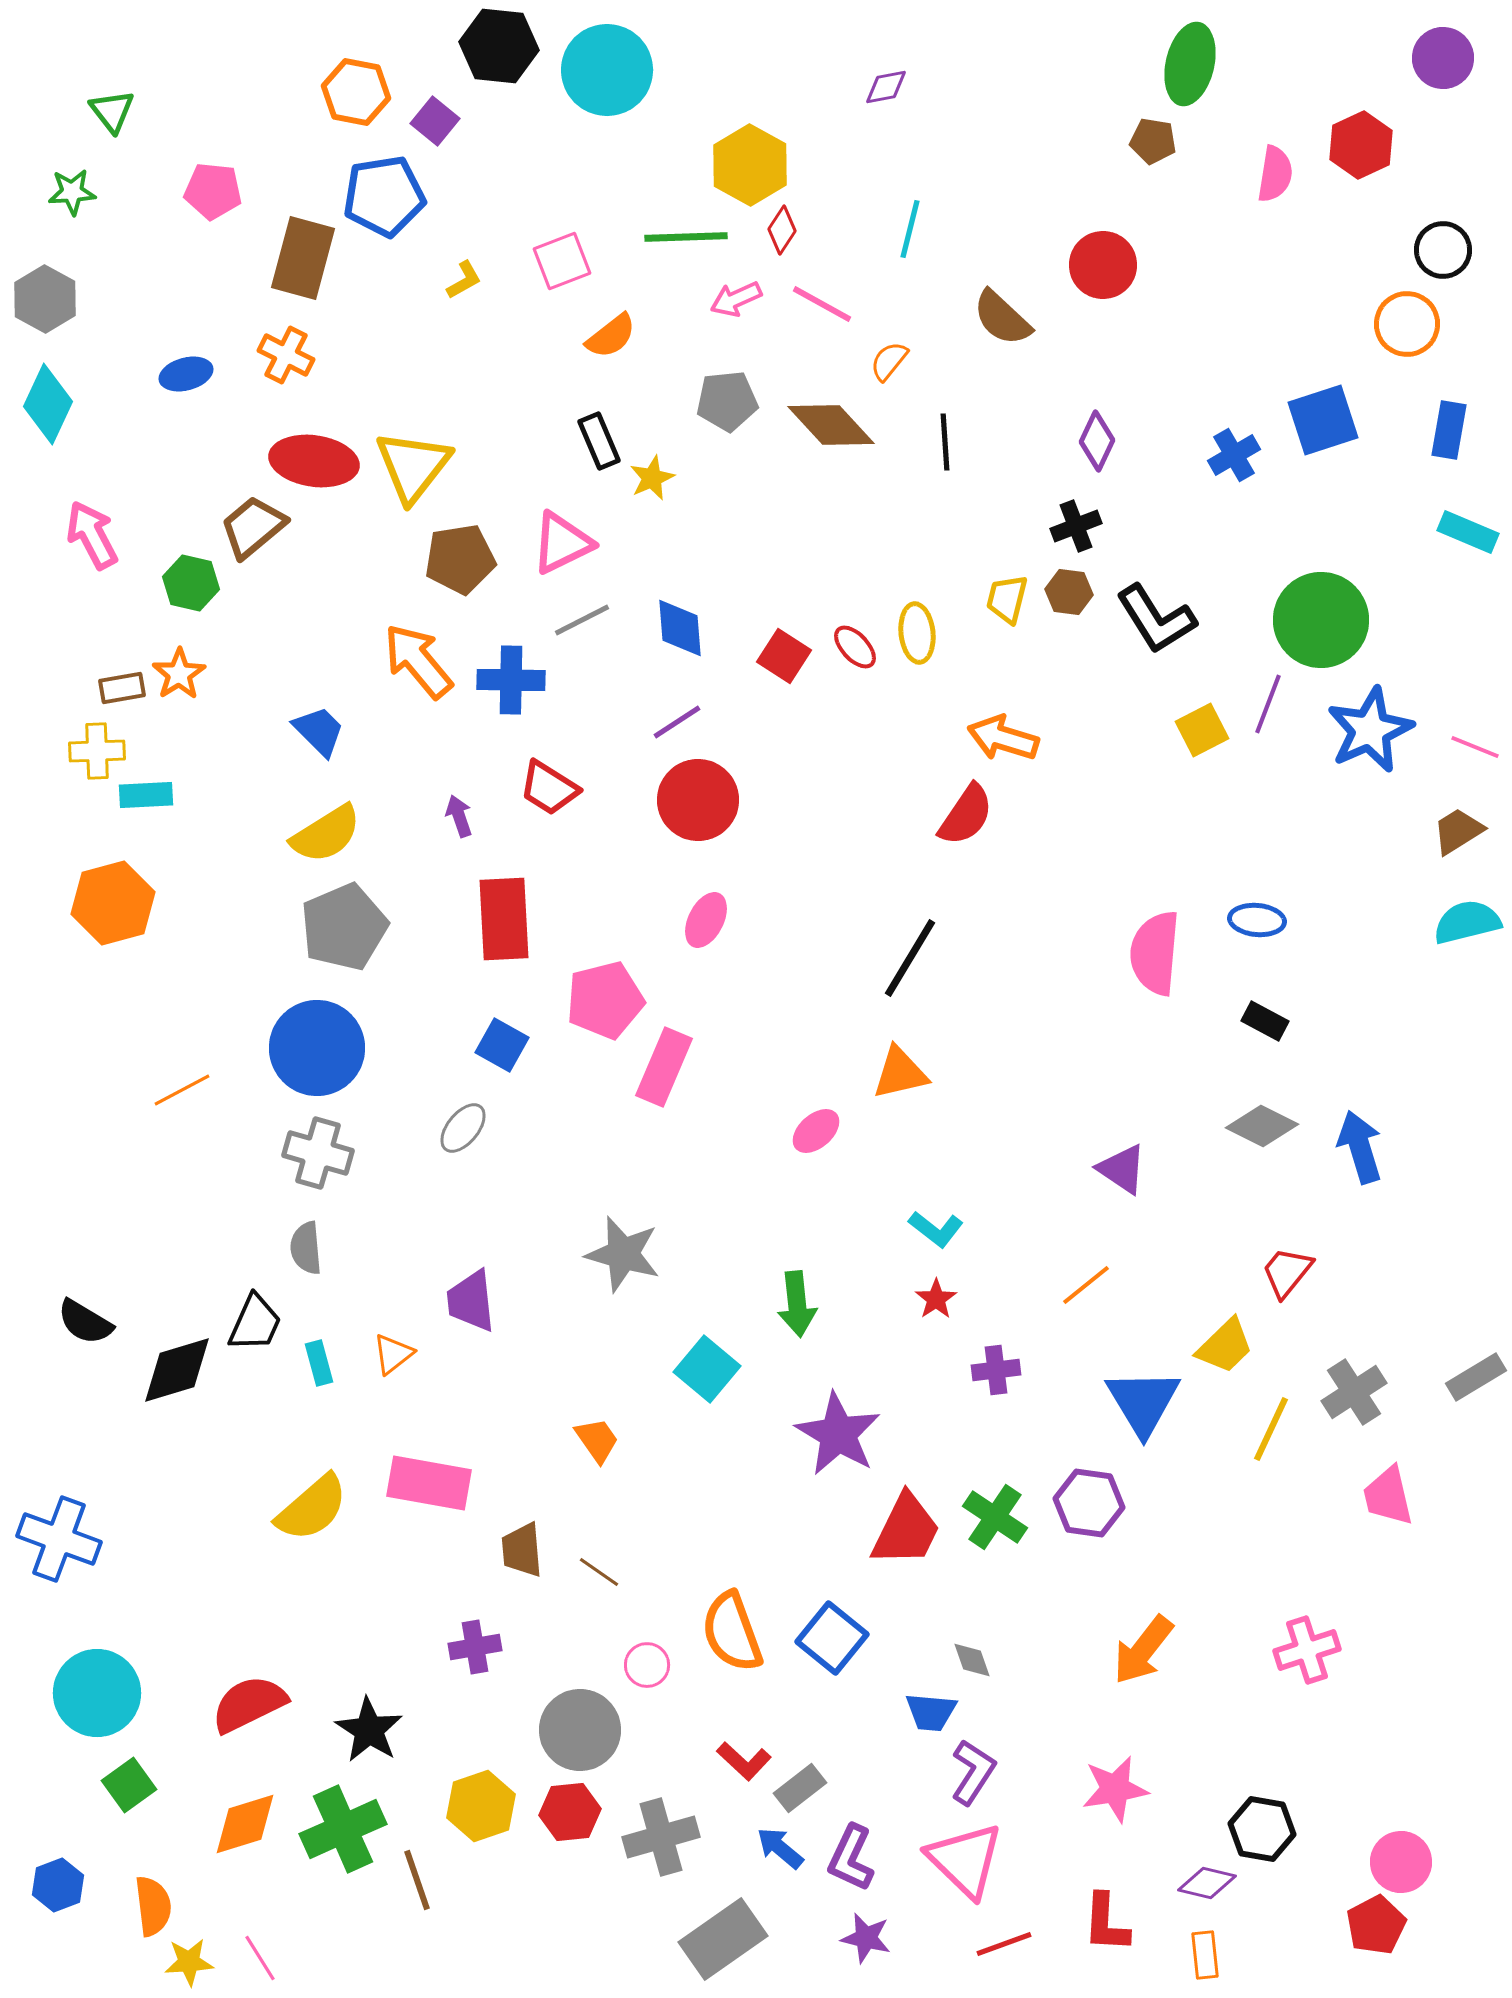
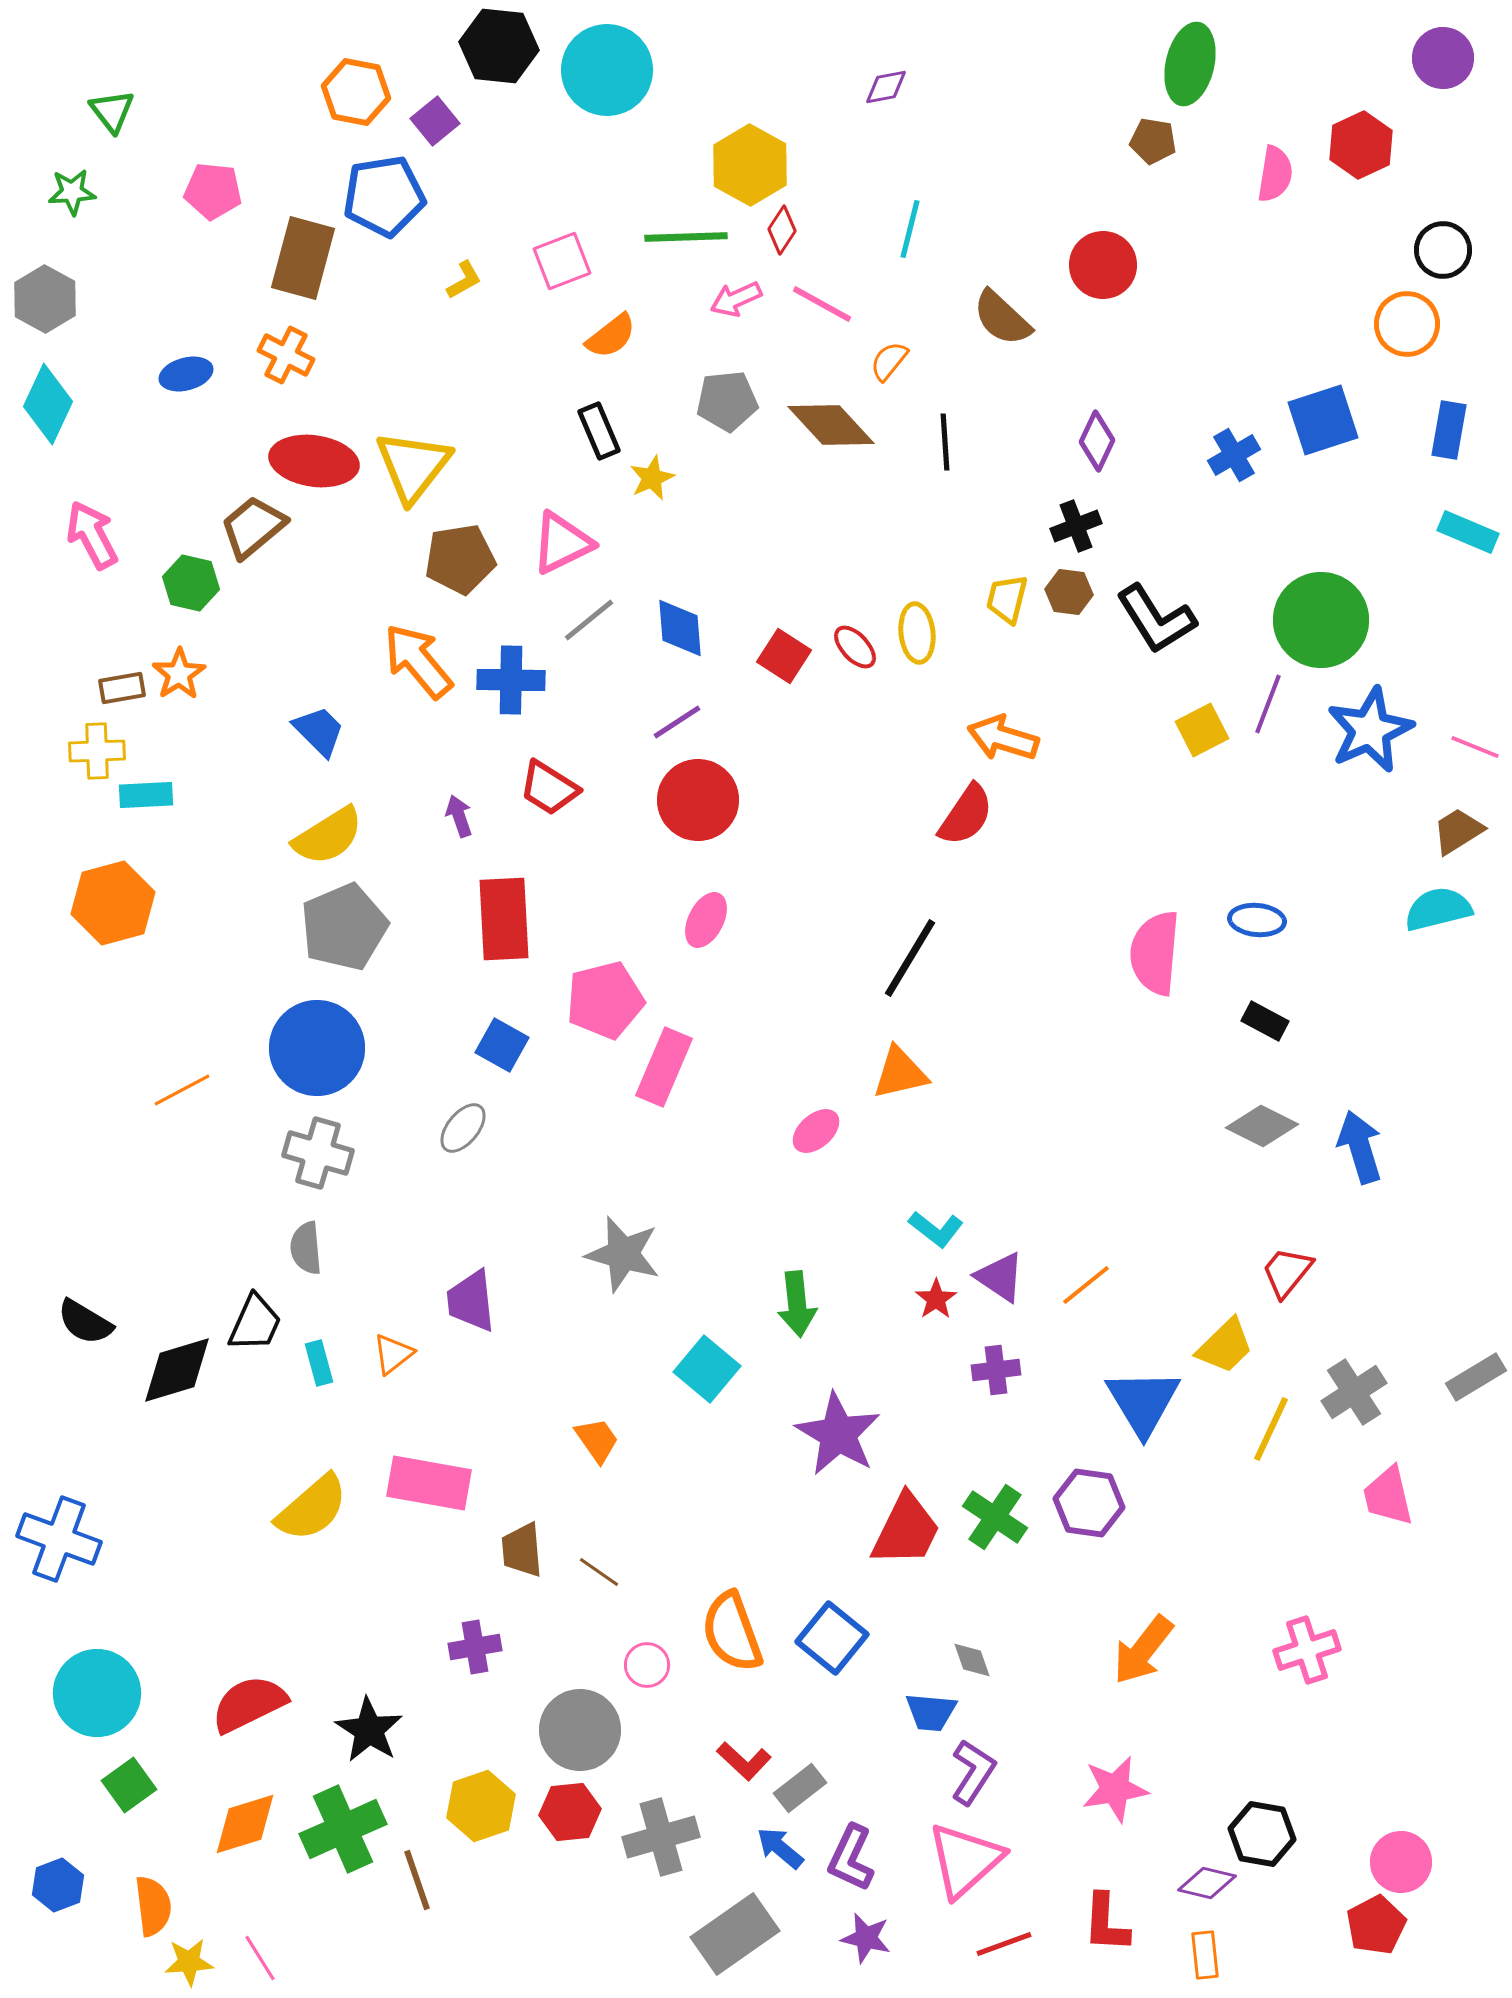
purple square at (435, 121): rotated 12 degrees clockwise
black rectangle at (599, 441): moved 10 px up
gray line at (582, 620): moved 7 px right; rotated 12 degrees counterclockwise
yellow semicircle at (326, 834): moved 2 px right, 2 px down
cyan semicircle at (1467, 922): moved 29 px left, 13 px up
purple triangle at (1122, 1169): moved 122 px left, 108 px down
black hexagon at (1262, 1829): moved 5 px down
pink triangle at (965, 1860): rotated 34 degrees clockwise
gray rectangle at (723, 1939): moved 12 px right, 5 px up
